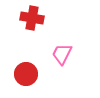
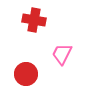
red cross: moved 2 px right, 2 px down
